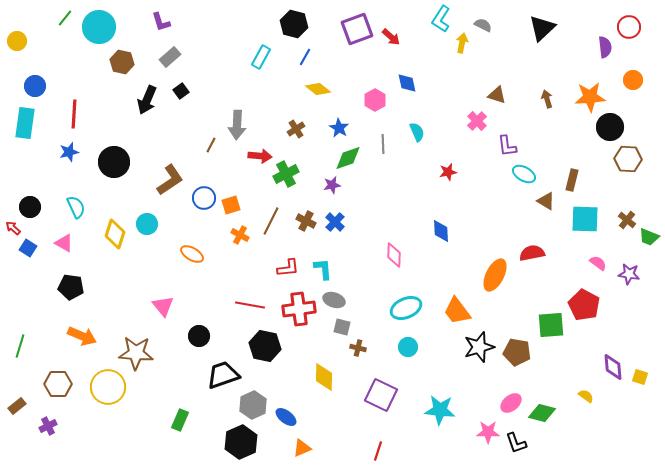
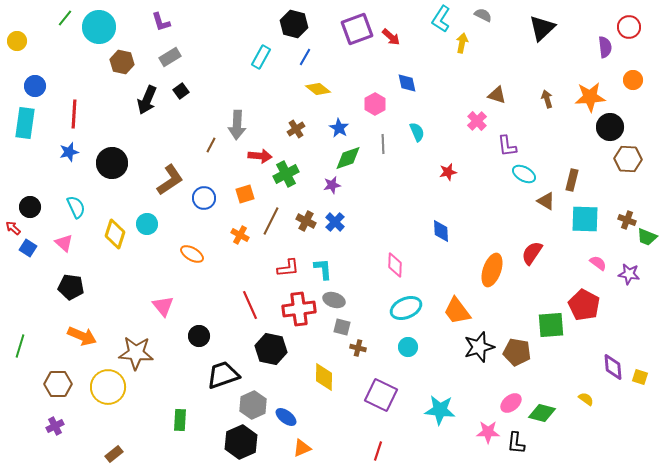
gray semicircle at (483, 25): moved 10 px up
gray rectangle at (170, 57): rotated 10 degrees clockwise
pink hexagon at (375, 100): moved 4 px down
black circle at (114, 162): moved 2 px left, 1 px down
orange square at (231, 205): moved 14 px right, 11 px up
brown cross at (627, 220): rotated 18 degrees counterclockwise
green trapezoid at (649, 237): moved 2 px left
pink triangle at (64, 243): rotated 12 degrees clockwise
red semicircle at (532, 253): rotated 45 degrees counterclockwise
pink diamond at (394, 255): moved 1 px right, 10 px down
orange ellipse at (495, 275): moved 3 px left, 5 px up; rotated 8 degrees counterclockwise
red line at (250, 305): rotated 56 degrees clockwise
black hexagon at (265, 346): moved 6 px right, 3 px down
yellow semicircle at (586, 396): moved 3 px down
brown rectangle at (17, 406): moved 97 px right, 48 px down
green rectangle at (180, 420): rotated 20 degrees counterclockwise
purple cross at (48, 426): moved 7 px right
black L-shape at (516, 443): rotated 25 degrees clockwise
